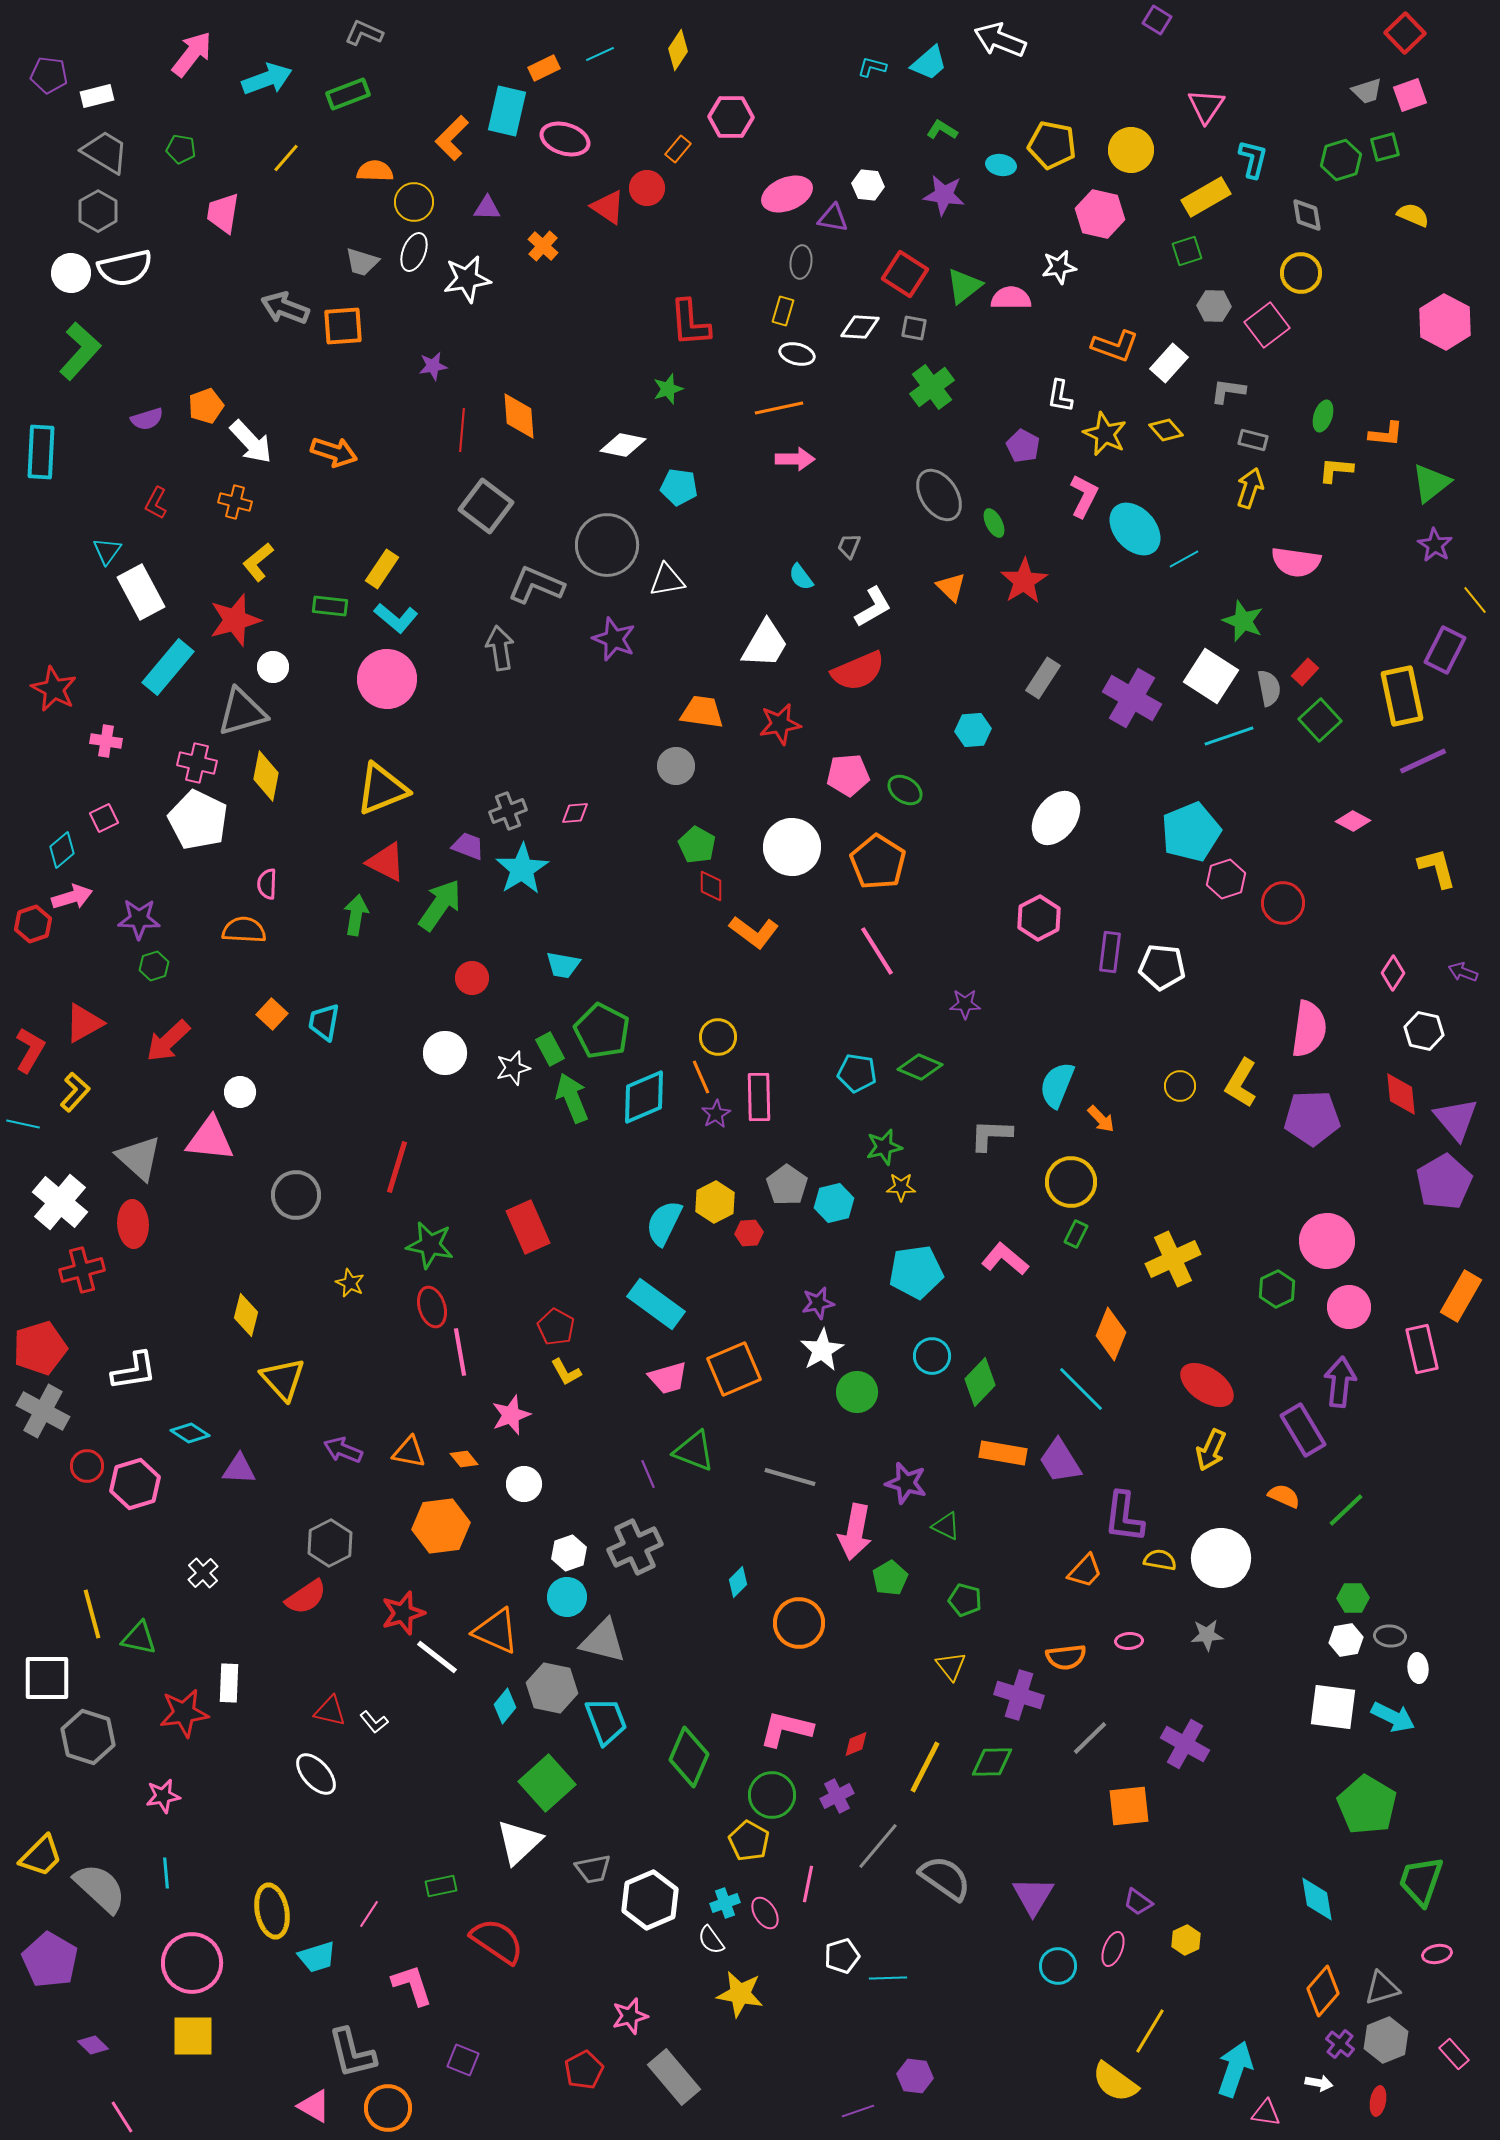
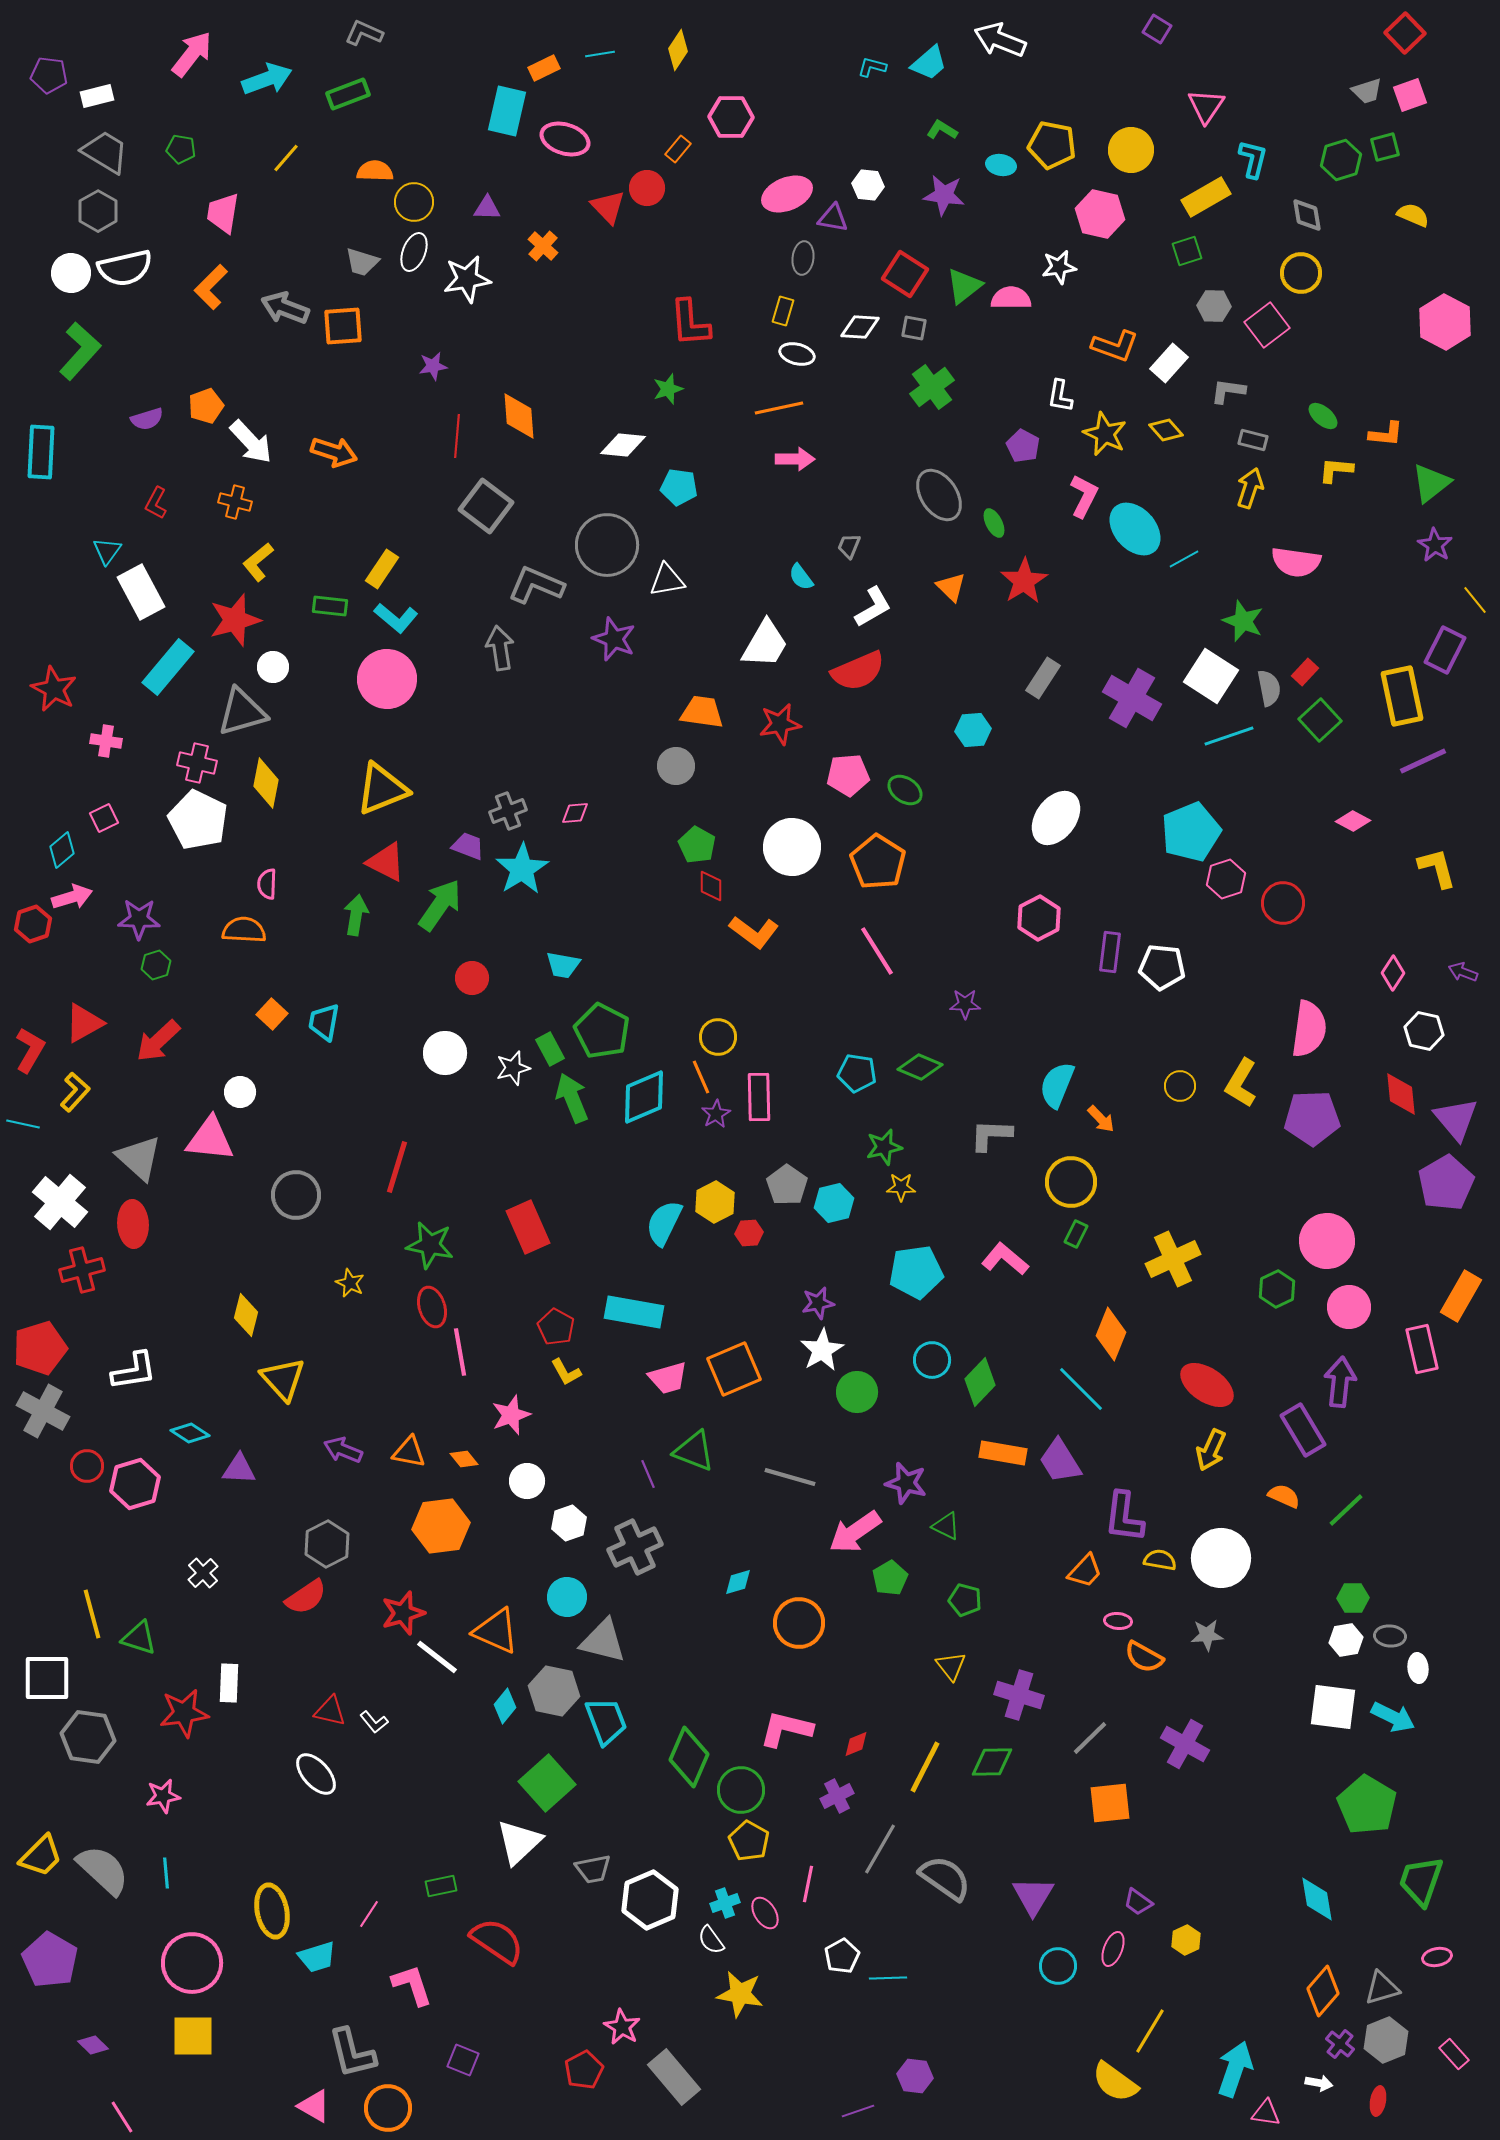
purple square at (1157, 20): moved 9 px down
cyan line at (600, 54): rotated 16 degrees clockwise
orange L-shape at (452, 138): moved 241 px left, 149 px down
red triangle at (608, 207): rotated 12 degrees clockwise
gray ellipse at (801, 262): moved 2 px right, 4 px up
green ellipse at (1323, 416): rotated 68 degrees counterclockwise
red line at (462, 430): moved 5 px left, 6 px down
white diamond at (623, 445): rotated 6 degrees counterclockwise
yellow diamond at (266, 776): moved 7 px down
green hexagon at (154, 966): moved 2 px right, 1 px up
red arrow at (168, 1041): moved 10 px left
purple pentagon at (1444, 1182): moved 2 px right, 1 px down
cyan rectangle at (656, 1304): moved 22 px left, 8 px down; rotated 26 degrees counterclockwise
cyan circle at (932, 1356): moved 4 px down
white circle at (524, 1484): moved 3 px right, 3 px up
pink arrow at (855, 1532): rotated 44 degrees clockwise
gray hexagon at (330, 1543): moved 3 px left, 1 px down
white hexagon at (569, 1553): moved 30 px up
cyan diamond at (738, 1582): rotated 28 degrees clockwise
green triangle at (139, 1638): rotated 6 degrees clockwise
pink ellipse at (1129, 1641): moved 11 px left, 20 px up; rotated 8 degrees clockwise
orange semicircle at (1066, 1657): moved 78 px right; rotated 36 degrees clockwise
gray hexagon at (552, 1688): moved 2 px right, 3 px down
gray hexagon at (88, 1737): rotated 10 degrees counterclockwise
green circle at (772, 1795): moved 31 px left, 5 px up
orange square at (1129, 1806): moved 19 px left, 3 px up
gray line at (878, 1846): moved 2 px right, 3 px down; rotated 10 degrees counterclockwise
gray semicircle at (100, 1888): moved 3 px right, 18 px up
pink ellipse at (1437, 1954): moved 3 px down
white pentagon at (842, 1956): rotated 12 degrees counterclockwise
pink star at (630, 2016): moved 8 px left, 11 px down; rotated 27 degrees counterclockwise
